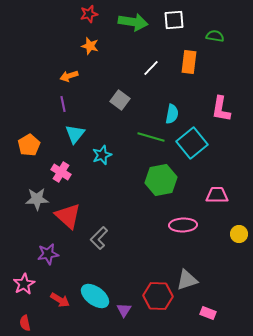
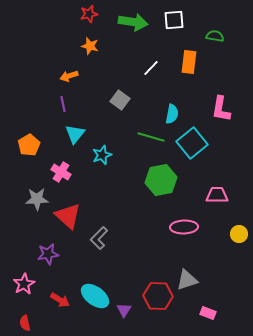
pink ellipse: moved 1 px right, 2 px down
